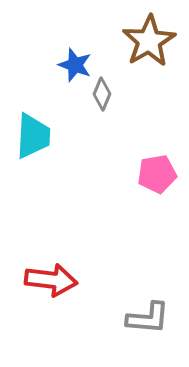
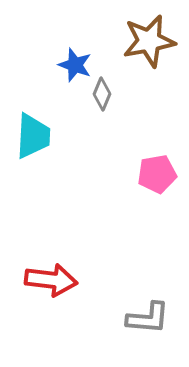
brown star: rotated 20 degrees clockwise
